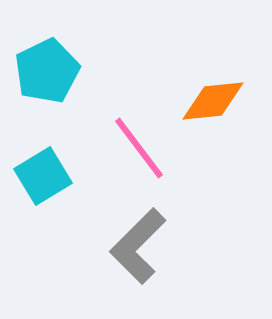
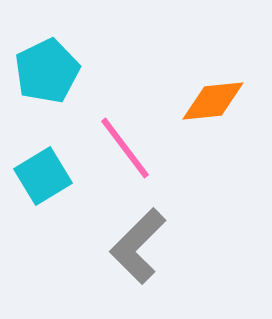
pink line: moved 14 px left
